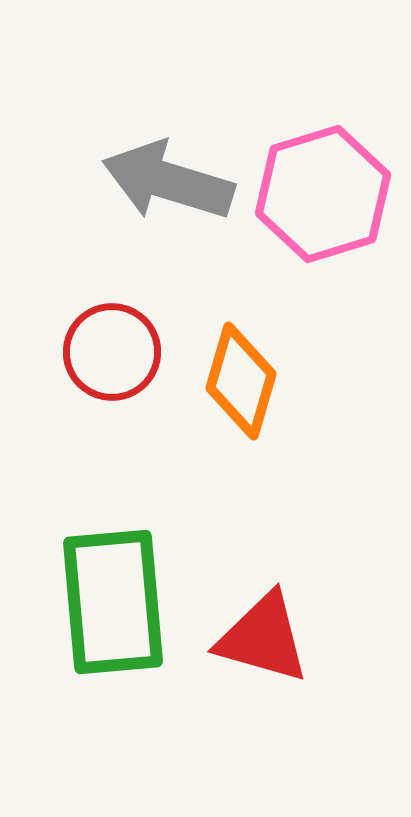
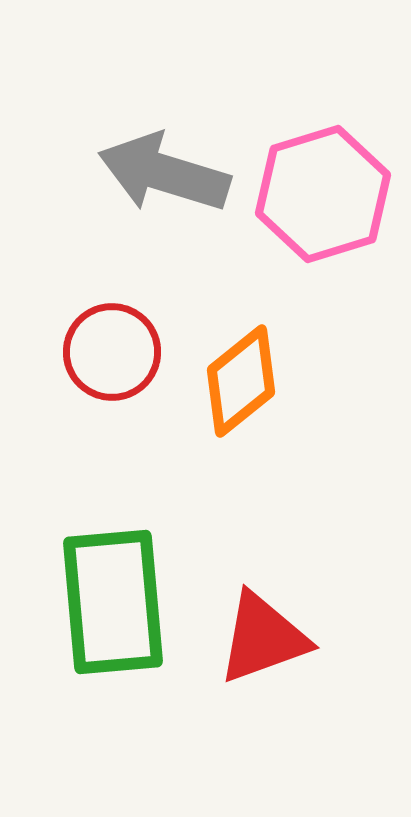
gray arrow: moved 4 px left, 8 px up
orange diamond: rotated 35 degrees clockwise
red triangle: rotated 36 degrees counterclockwise
